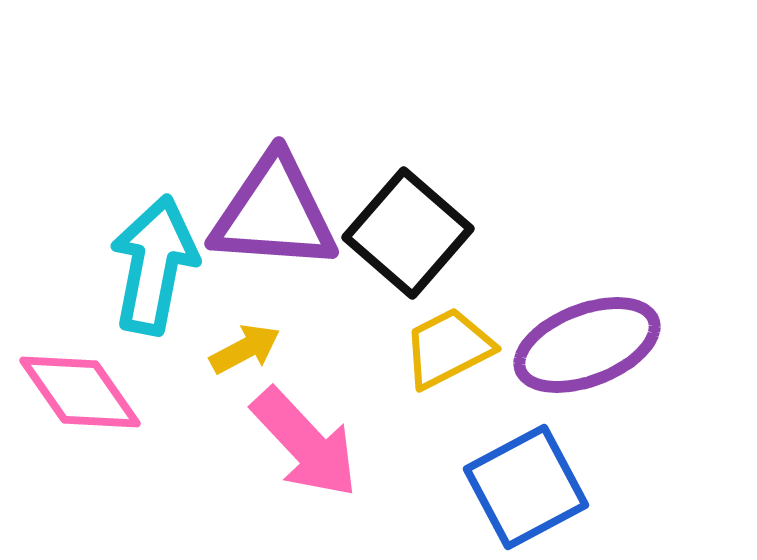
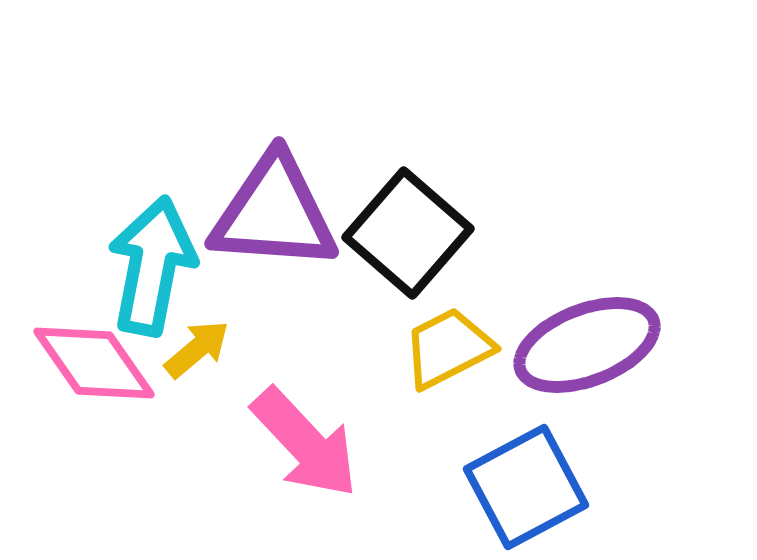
cyan arrow: moved 2 px left, 1 px down
yellow arrow: moved 48 px left; rotated 12 degrees counterclockwise
pink diamond: moved 14 px right, 29 px up
